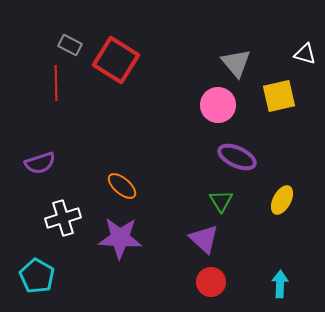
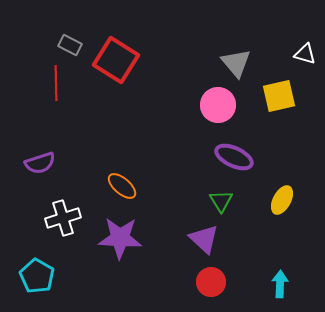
purple ellipse: moved 3 px left
